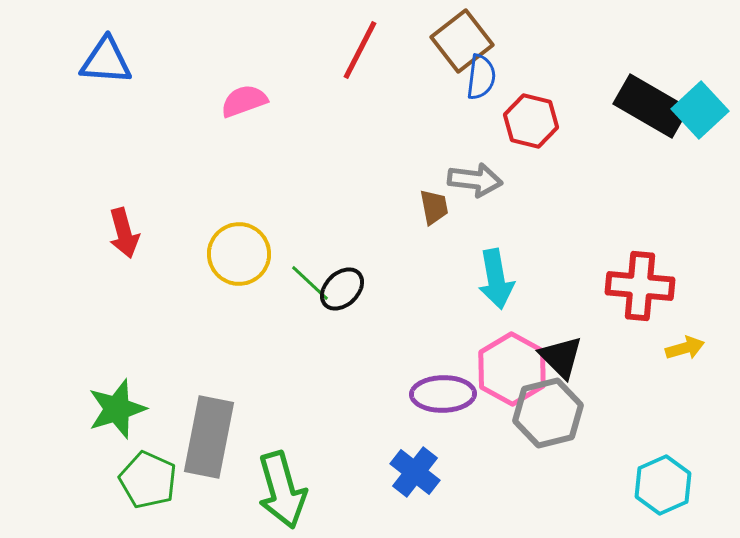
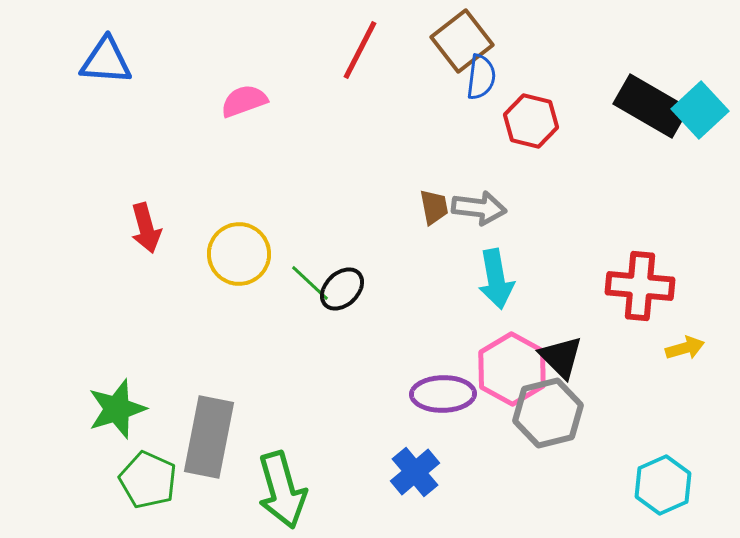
gray arrow: moved 4 px right, 28 px down
red arrow: moved 22 px right, 5 px up
blue cross: rotated 12 degrees clockwise
